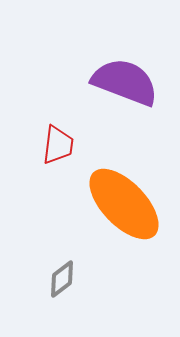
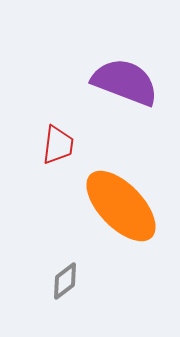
orange ellipse: moved 3 px left, 2 px down
gray diamond: moved 3 px right, 2 px down
